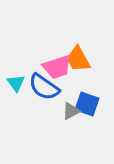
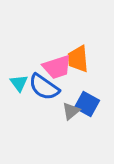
orange trapezoid: rotated 24 degrees clockwise
cyan triangle: moved 3 px right
blue square: rotated 10 degrees clockwise
gray triangle: rotated 12 degrees counterclockwise
